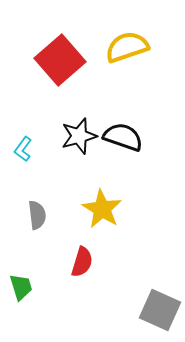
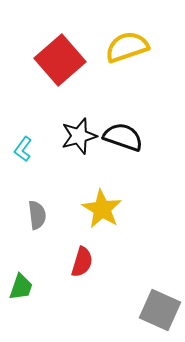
green trapezoid: rotated 36 degrees clockwise
